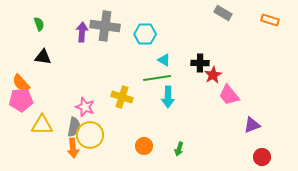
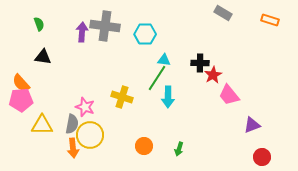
cyan triangle: rotated 24 degrees counterclockwise
green line: rotated 48 degrees counterclockwise
gray semicircle: moved 2 px left, 3 px up
